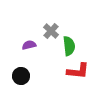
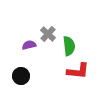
gray cross: moved 3 px left, 3 px down
